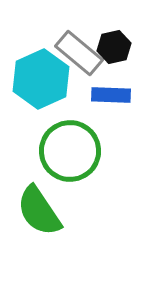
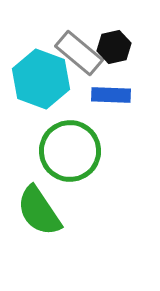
cyan hexagon: rotated 16 degrees counterclockwise
